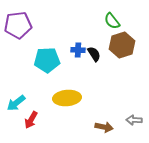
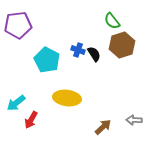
blue cross: rotated 16 degrees clockwise
cyan pentagon: rotated 30 degrees clockwise
yellow ellipse: rotated 12 degrees clockwise
brown arrow: moved 1 px left; rotated 54 degrees counterclockwise
